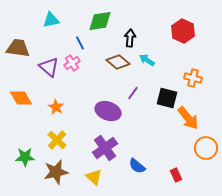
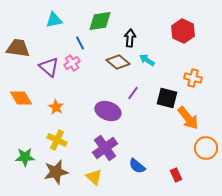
cyan triangle: moved 3 px right
yellow cross: rotated 18 degrees counterclockwise
